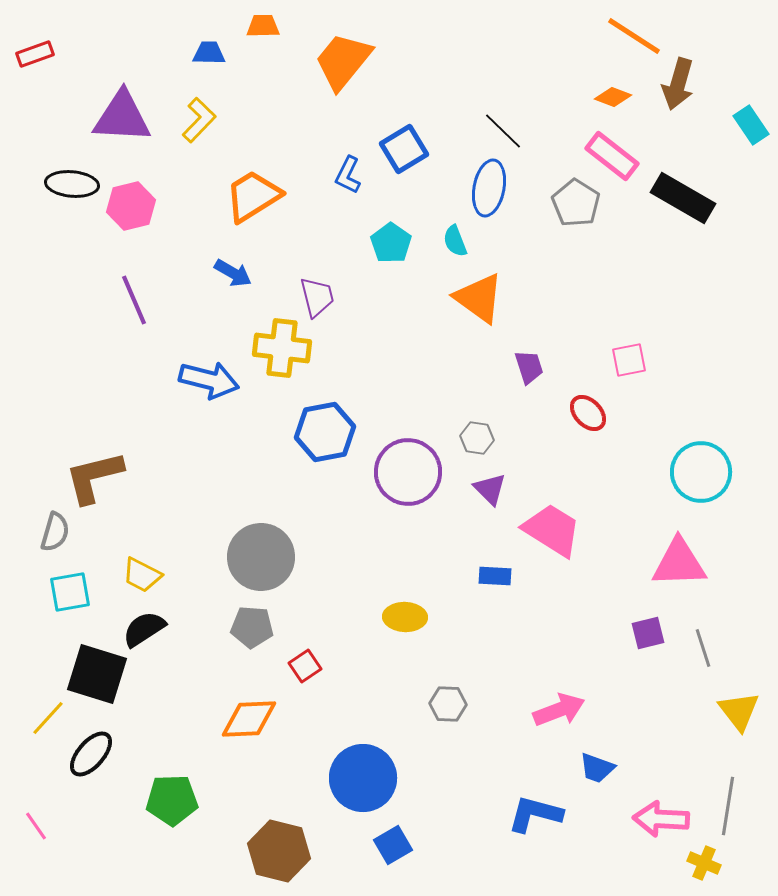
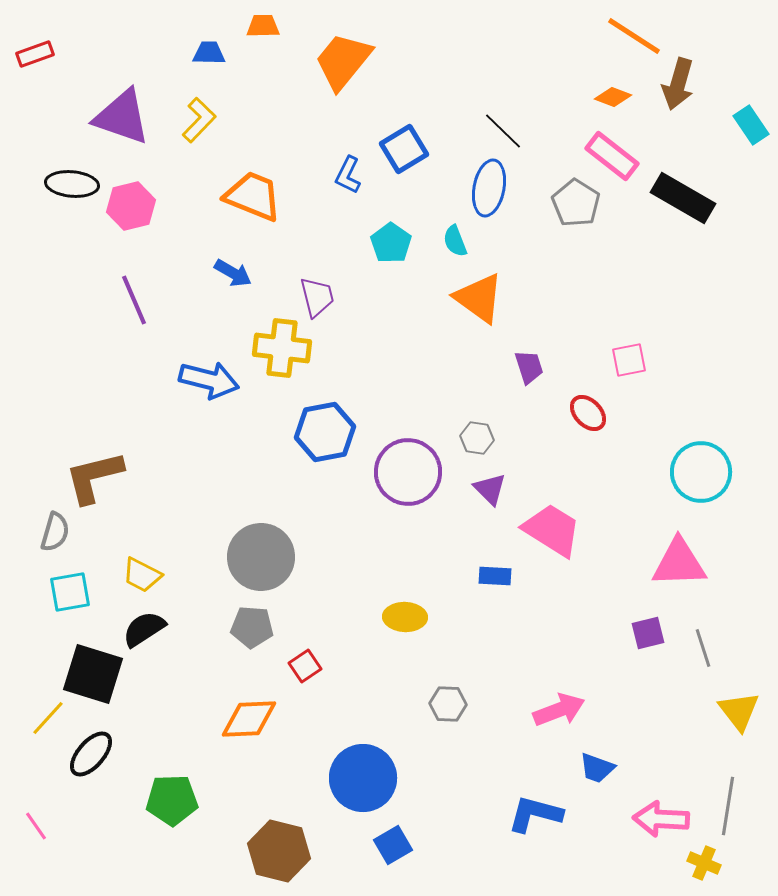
purple triangle at (122, 117): rotated 16 degrees clockwise
orange trapezoid at (253, 196): rotated 54 degrees clockwise
black square at (97, 674): moved 4 px left
